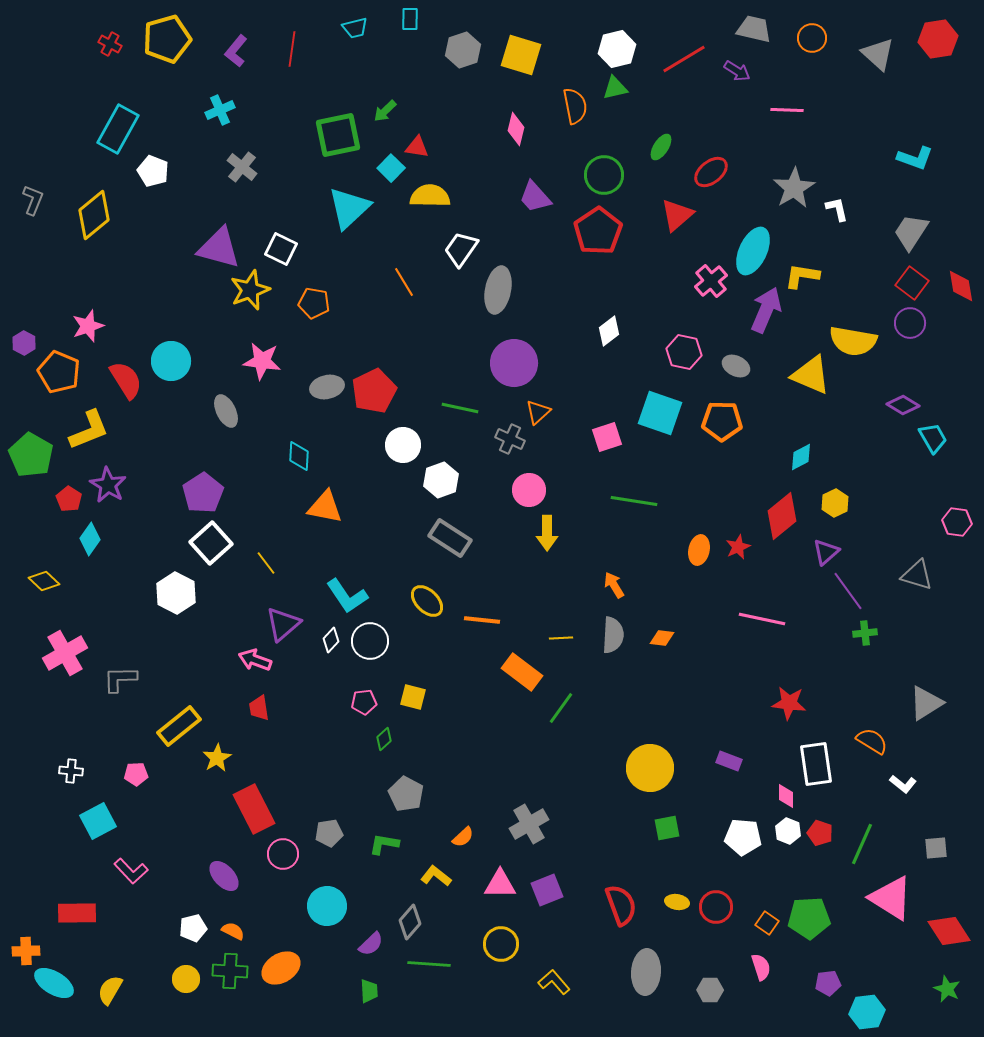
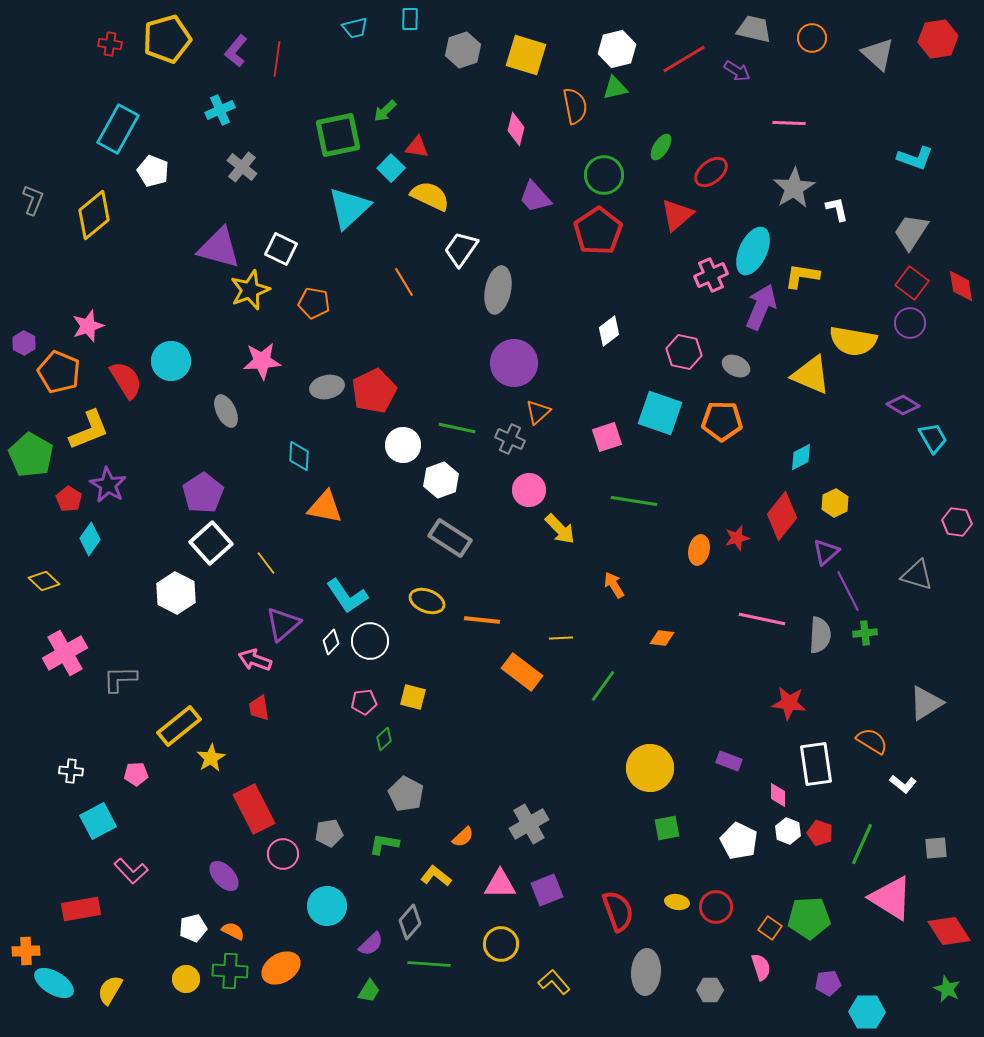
red cross at (110, 44): rotated 20 degrees counterclockwise
red line at (292, 49): moved 15 px left, 10 px down
yellow square at (521, 55): moved 5 px right
pink line at (787, 110): moved 2 px right, 13 px down
yellow semicircle at (430, 196): rotated 24 degrees clockwise
pink cross at (711, 281): moved 6 px up; rotated 16 degrees clockwise
purple arrow at (766, 310): moved 5 px left, 3 px up
pink star at (262, 361): rotated 12 degrees counterclockwise
green line at (460, 408): moved 3 px left, 20 px down
red diamond at (782, 516): rotated 12 degrees counterclockwise
yellow arrow at (547, 533): moved 13 px right, 4 px up; rotated 44 degrees counterclockwise
red star at (738, 547): moved 1 px left, 9 px up; rotated 10 degrees clockwise
purple line at (848, 591): rotated 9 degrees clockwise
yellow ellipse at (427, 601): rotated 24 degrees counterclockwise
gray semicircle at (613, 635): moved 207 px right
white diamond at (331, 640): moved 2 px down
green line at (561, 708): moved 42 px right, 22 px up
yellow star at (217, 758): moved 6 px left
pink diamond at (786, 796): moved 8 px left, 1 px up
white pentagon at (743, 837): moved 4 px left, 4 px down; rotated 21 degrees clockwise
red semicircle at (621, 905): moved 3 px left, 6 px down
red rectangle at (77, 913): moved 4 px right, 4 px up; rotated 9 degrees counterclockwise
orange square at (767, 923): moved 3 px right, 5 px down
green trapezoid at (369, 991): rotated 35 degrees clockwise
cyan hexagon at (867, 1012): rotated 8 degrees clockwise
